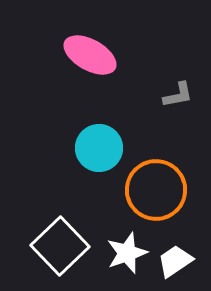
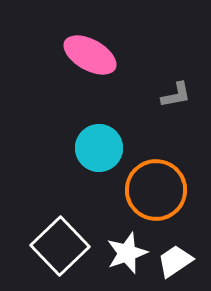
gray L-shape: moved 2 px left
